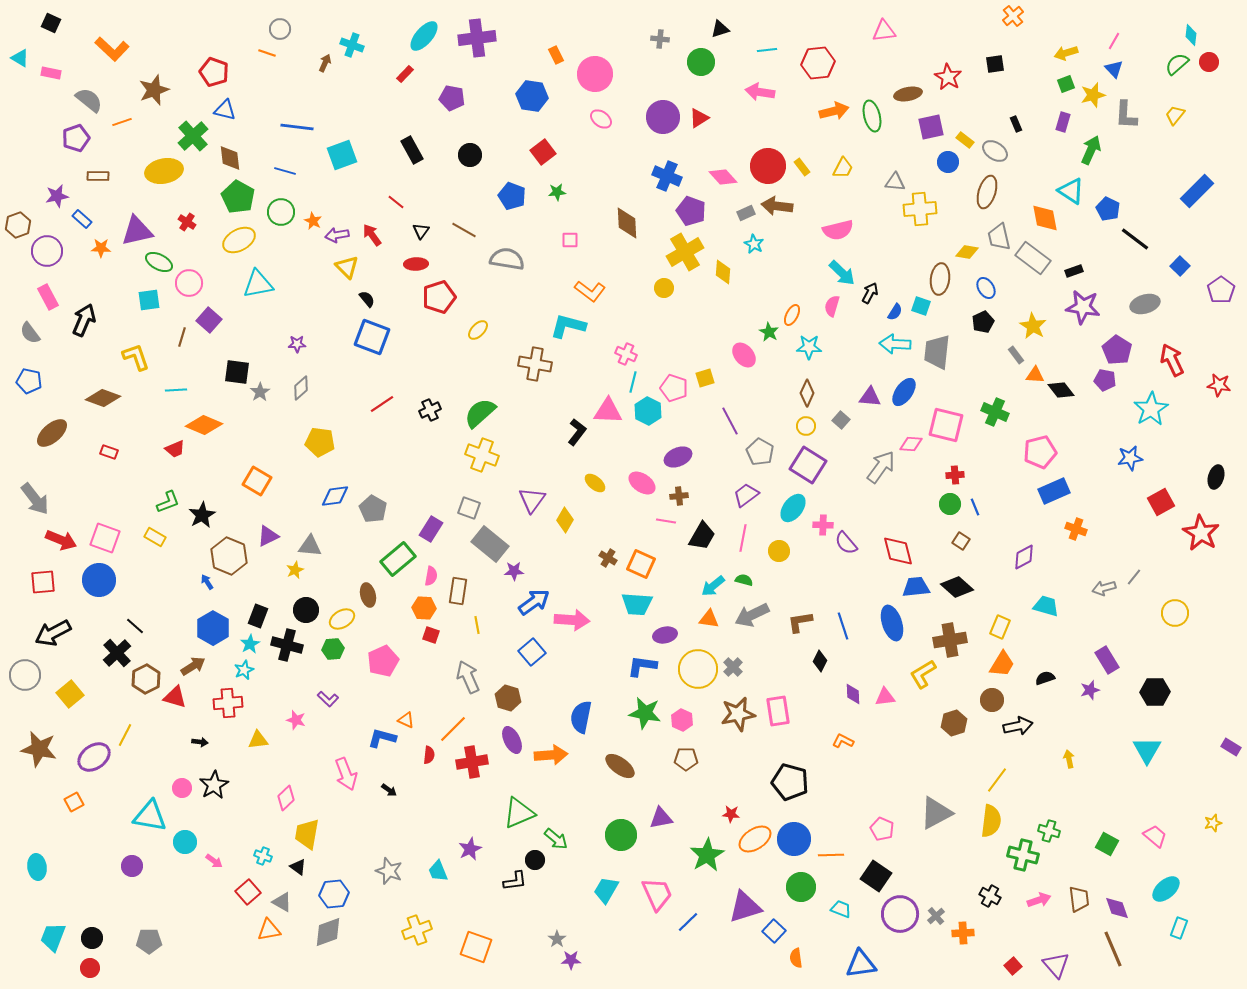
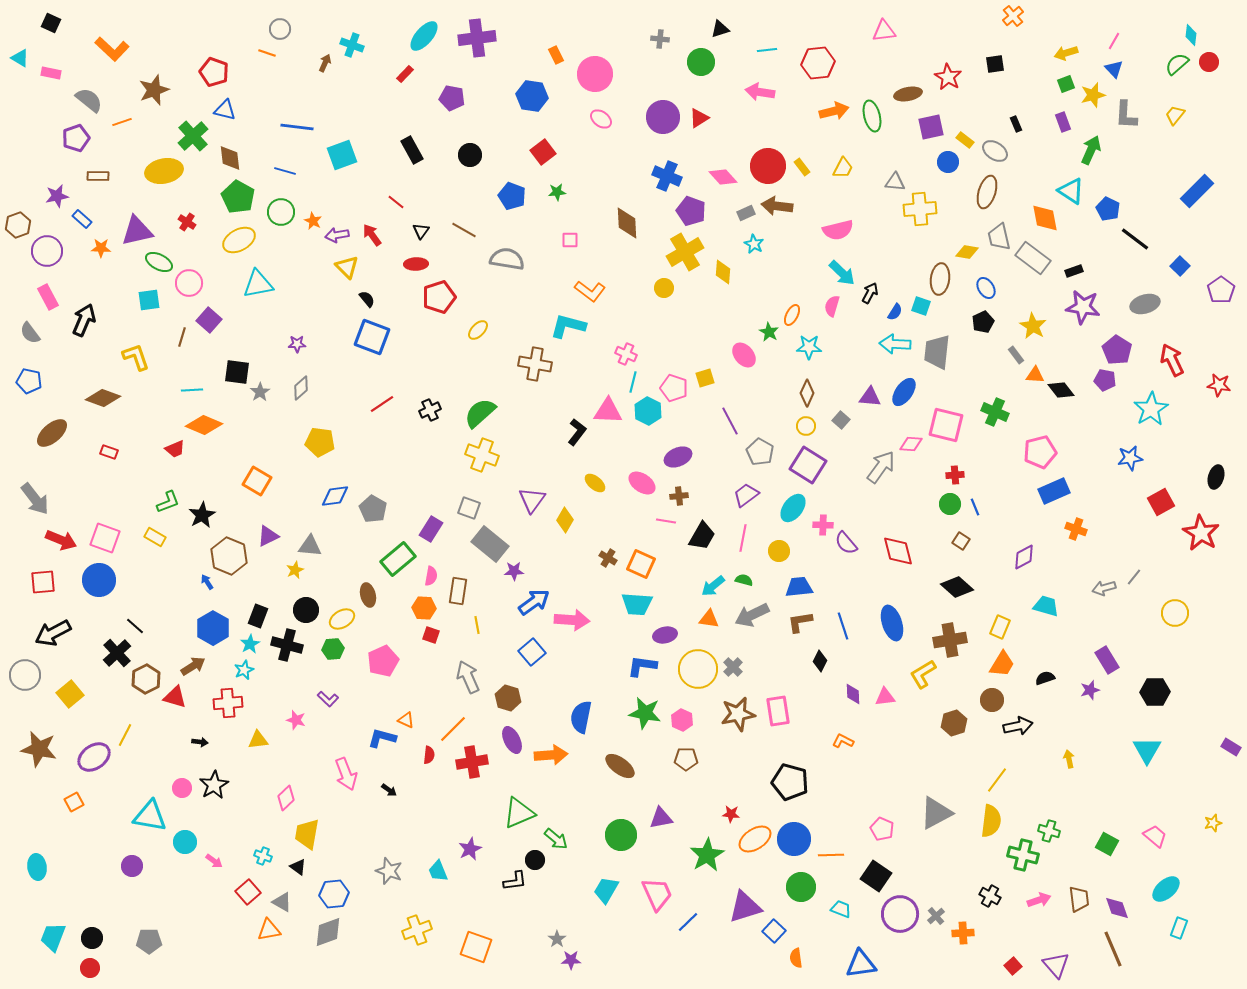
purple rectangle at (1063, 122): rotated 36 degrees counterclockwise
cyan line at (176, 390): moved 16 px right
blue trapezoid at (916, 587): moved 117 px left
